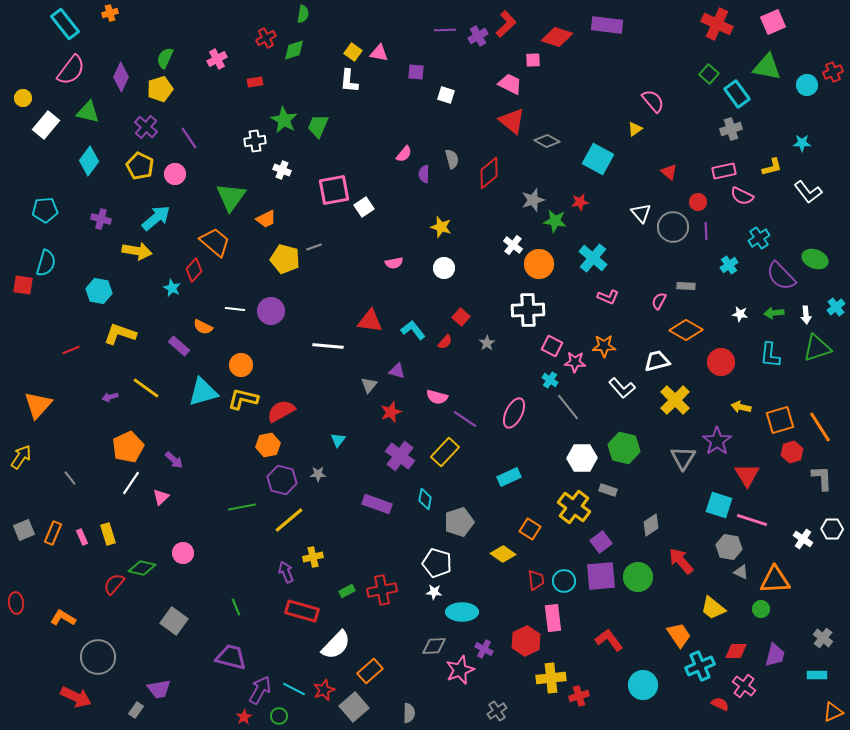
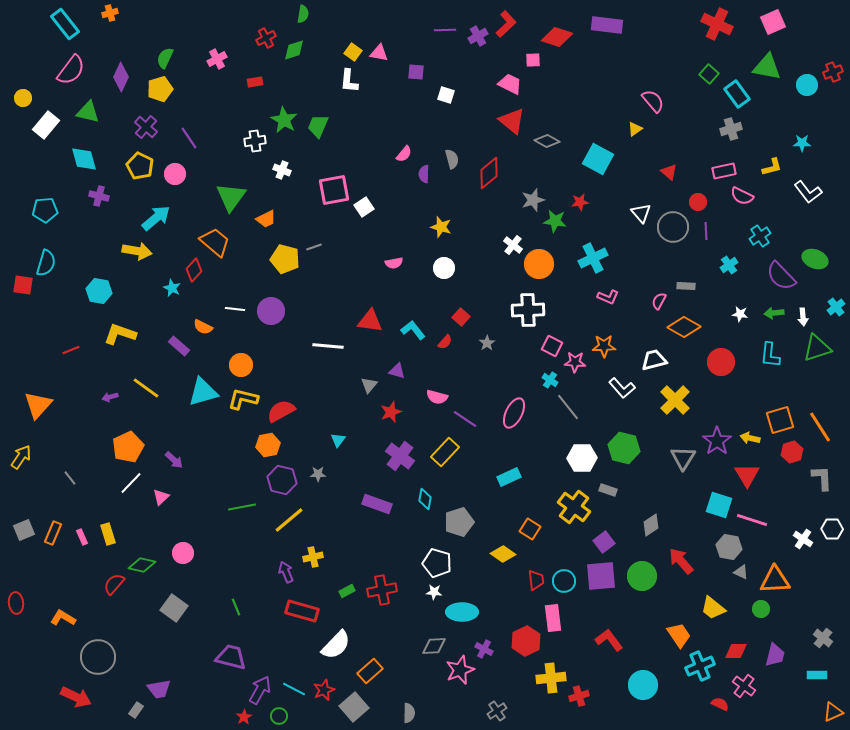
cyan diamond at (89, 161): moved 5 px left, 2 px up; rotated 52 degrees counterclockwise
purple cross at (101, 219): moved 2 px left, 23 px up
cyan cross at (759, 238): moved 1 px right, 2 px up
cyan cross at (593, 258): rotated 24 degrees clockwise
white arrow at (806, 315): moved 3 px left, 2 px down
orange diamond at (686, 330): moved 2 px left, 3 px up
white trapezoid at (657, 361): moved 3 px left, 1 px up
yellow arrow at (741, 407): moved 9 px right, 31 px down
white line at (131, 483): rotated 10 degrees clockwise
purple square at (601, 542): moved 3 px right
green diamond at (142, 568): moved 3 px up
green circle at (638, 577): moved 4 px right, 1 px up
gray square at (174, 621): moved 13 px up
